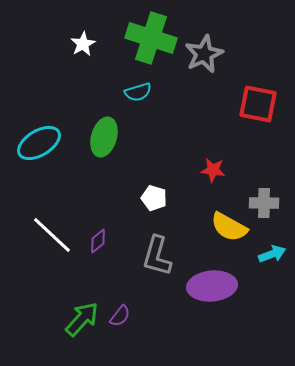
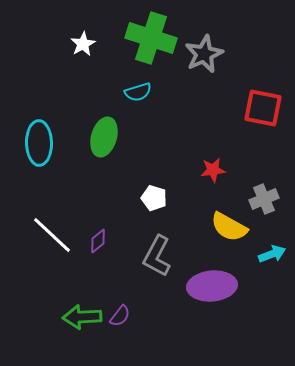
red square: moved 5 px right, 4 px down
cyan ellipse: rotated 60 degrees counterclockwise
red star: rotated 15 degrees counterclockwise
gray cross: moved 4 px up; rotated 24 degrees counterclockwise
gray L-shape: rotated 12 degrees clockwise
green arrow: moved 2 px up; rotated 135 degrees counterclockwise
